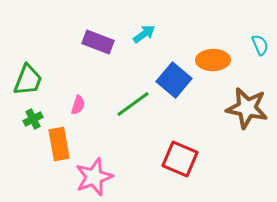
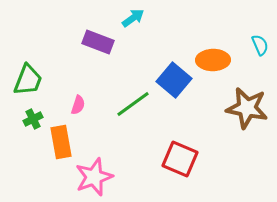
cyan arrow: moved 11 px left, 16 px up
orange rectangle: moved 2 px right, 2 px up
